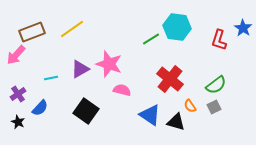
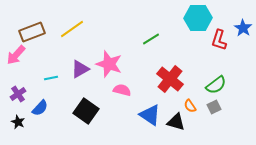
cyan hexagon: moved 21 px right, 9 px up; rotated 8 degrees counterclockwise
